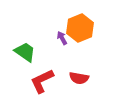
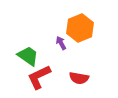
purple arrow: moved 1 px left, 5 px down
green trapezoid: moved 3 px right, 4 px down
red L-shape: moved 3 px left, 4 px up
